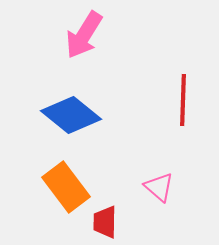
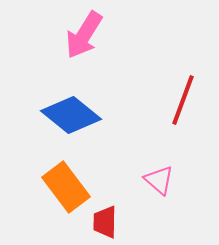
red line: rotated 18 degrees clockwise
pink triangle: moved 7 px up
